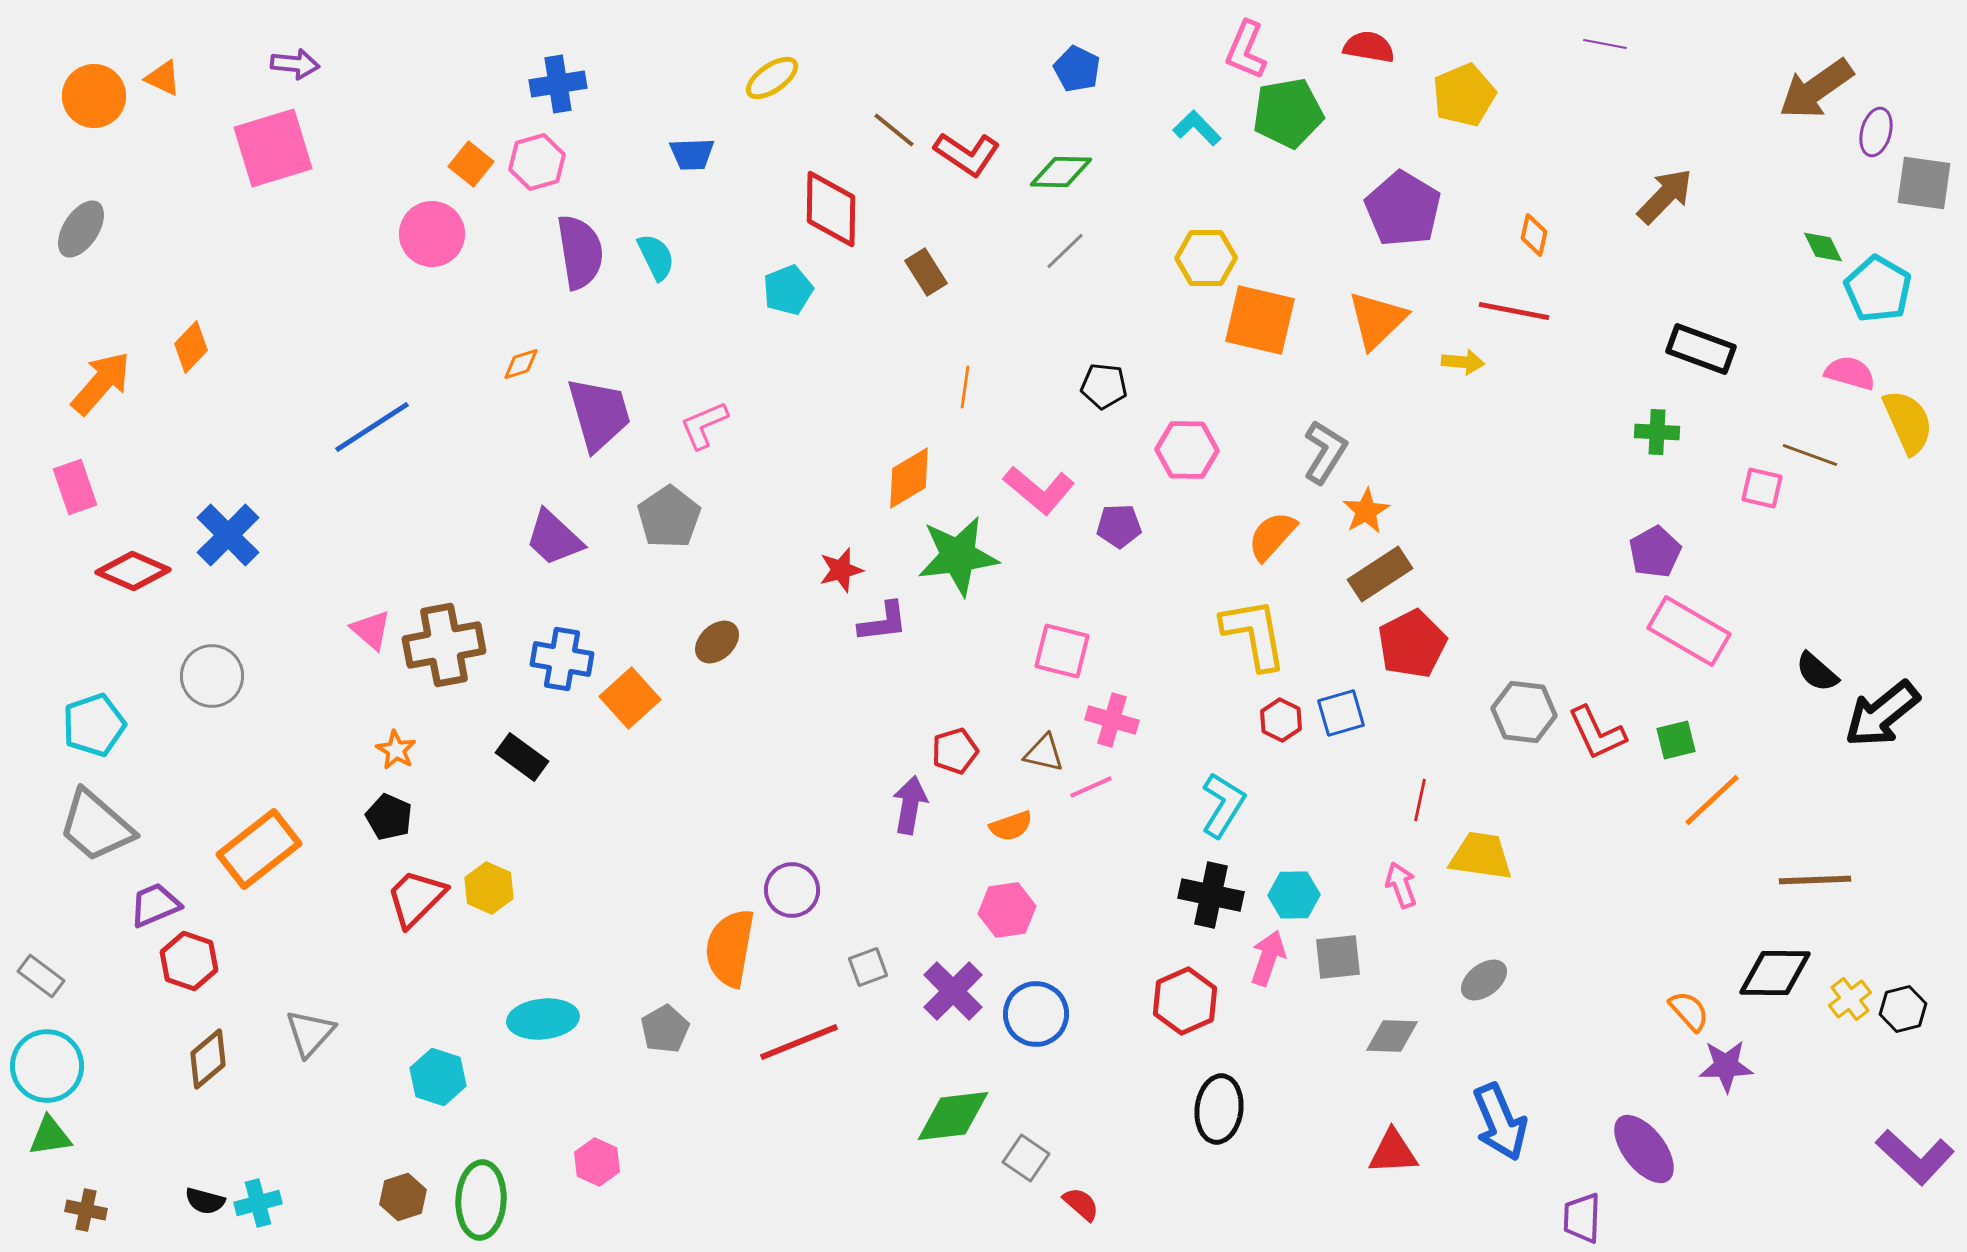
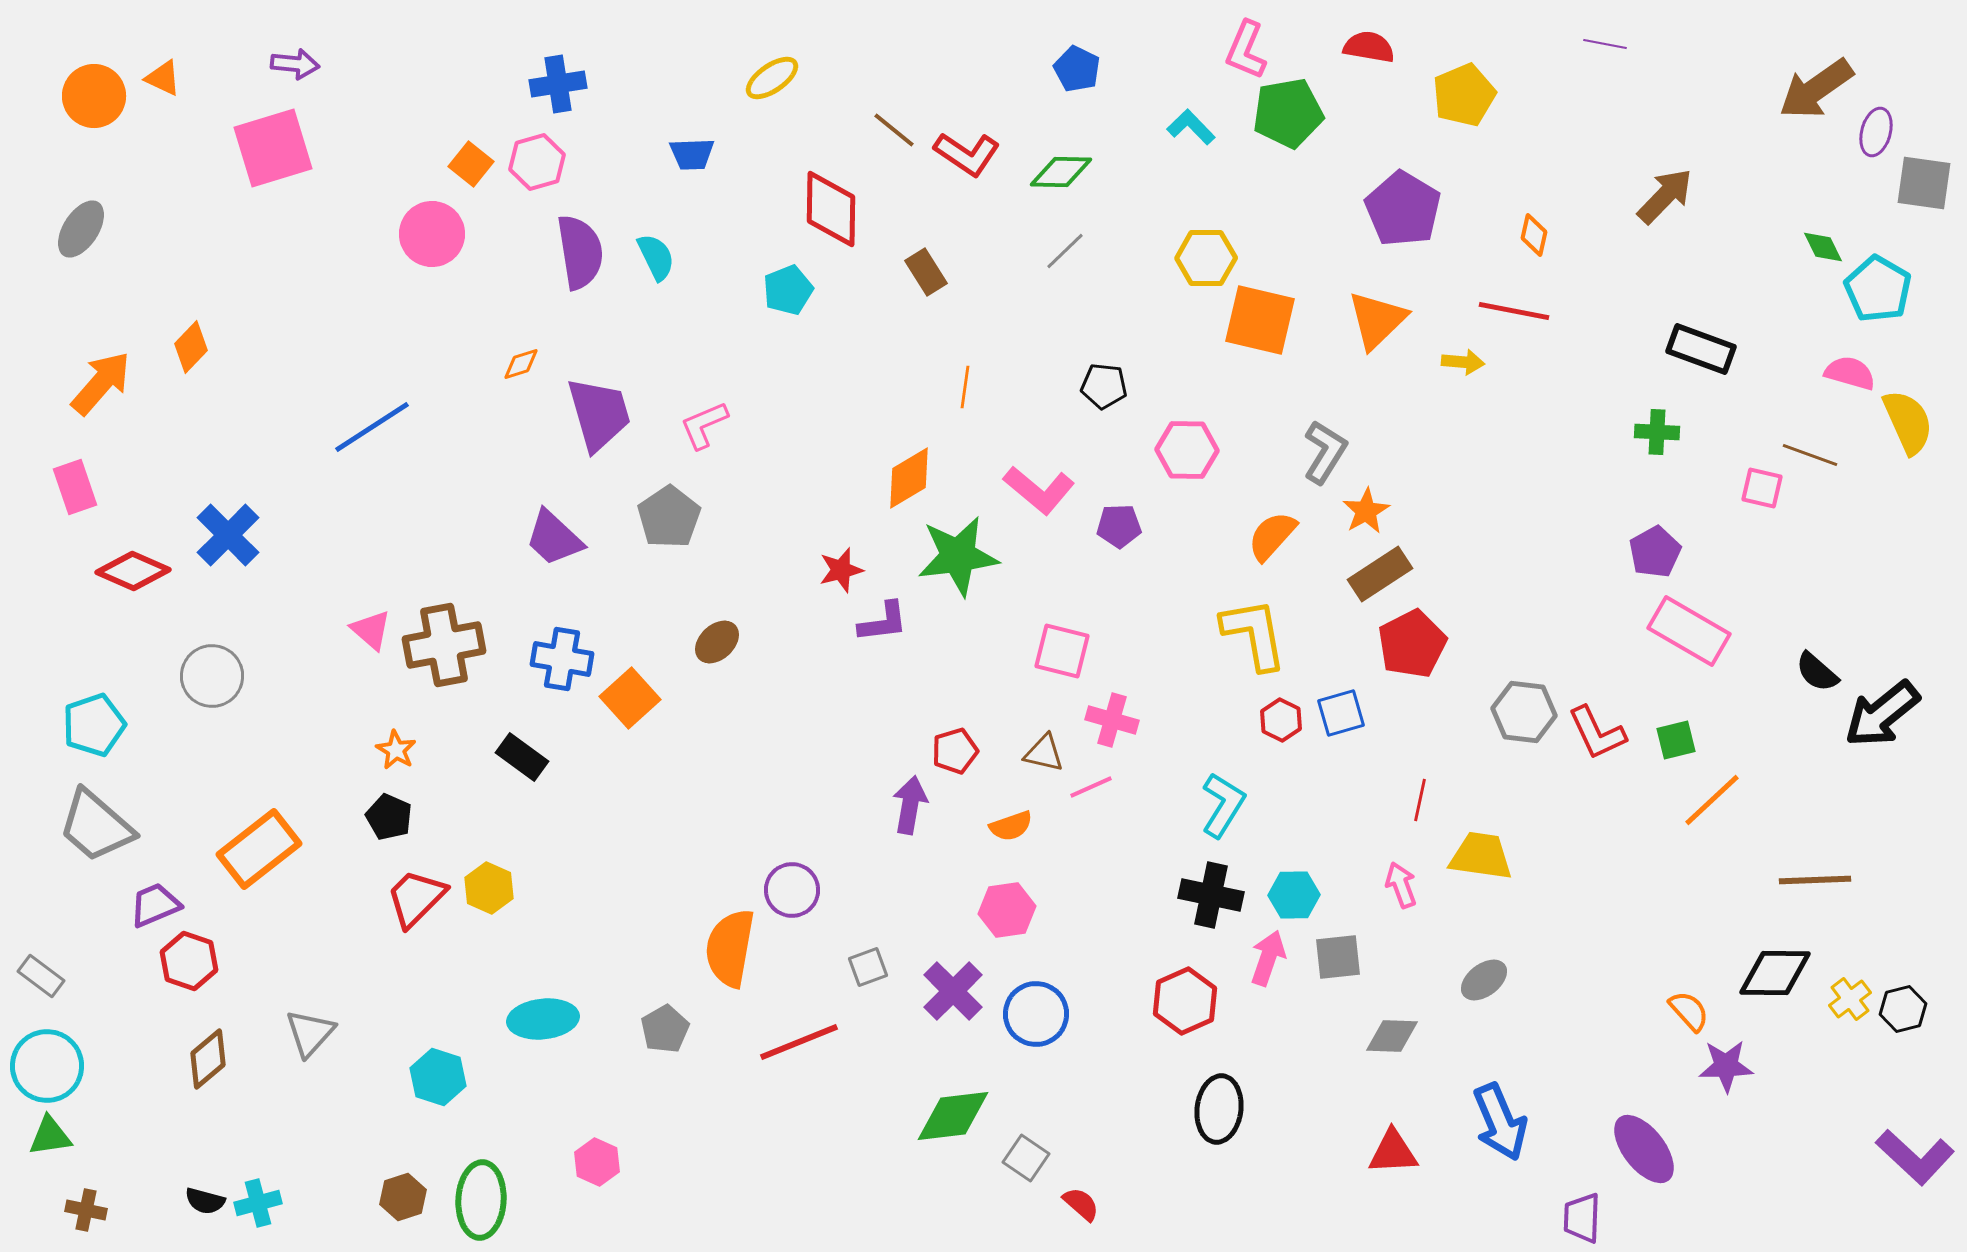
cyan L-shape at (1197, 128): moved 6 px left, 1 px up
